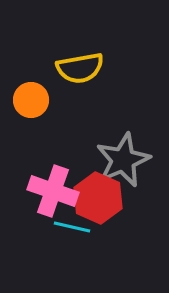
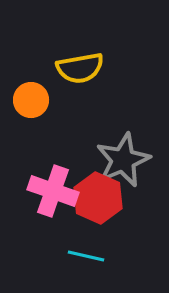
cyan line: moved 14 px right, 29 px down
